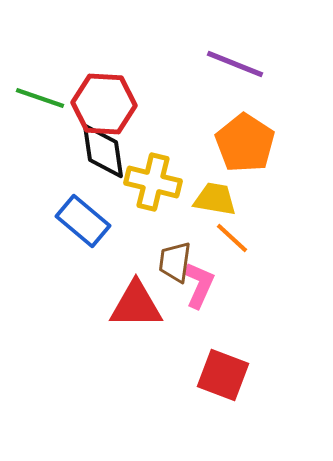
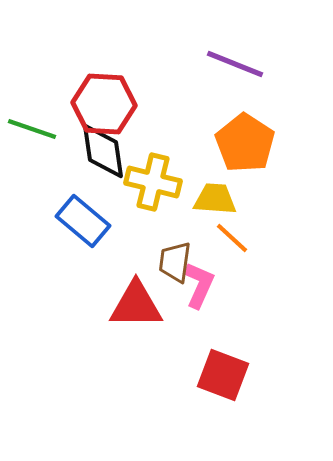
green line: moved 8 px left, 31 px down
yellow trapezoid: rotated 6 degrees counterclockwise
